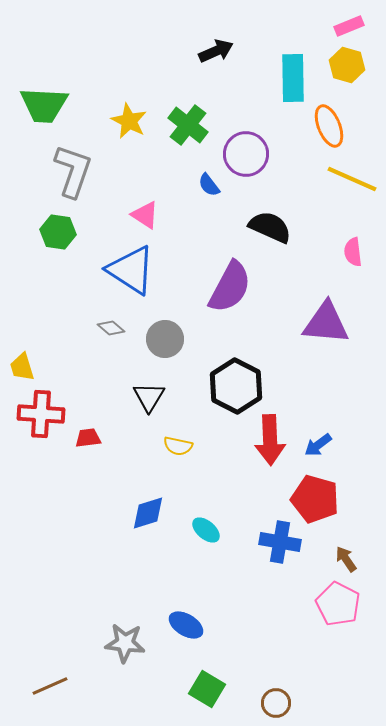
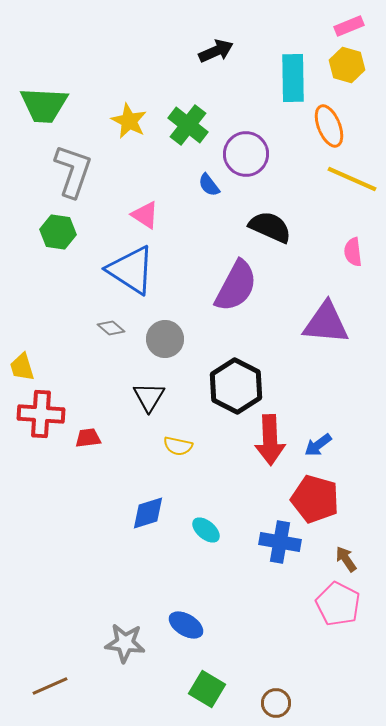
purple semicircle: moved 6 px right, 1 px up
